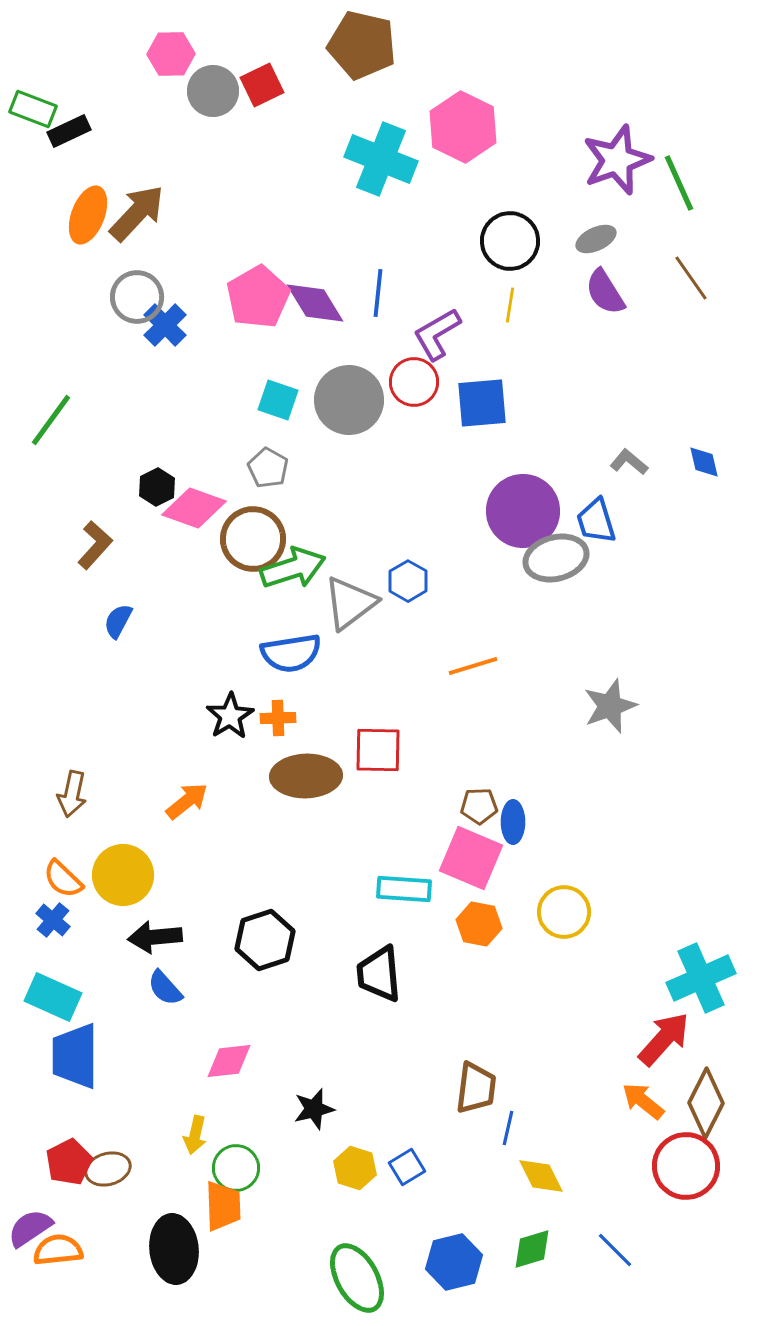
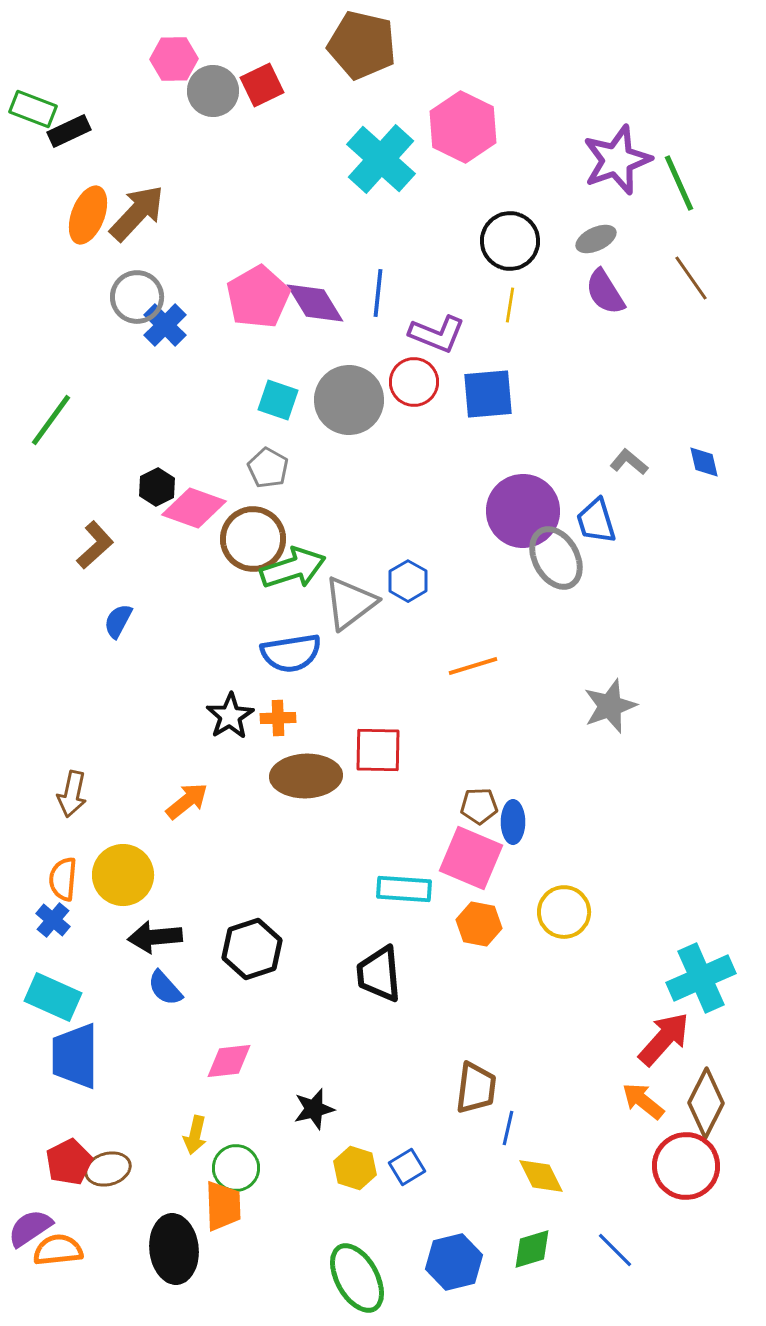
pink hexagon at (171, 54): moved 3 px right, 5 px down
cyan cross at (381, 159): rotated 20 degrees clockwise
purple L-shape at (437, 334): rotated 128 degrees counterclockwise
blue square at (482, 403): moved 6 px right, 9 px up
brown L-shape at (95, 545): rotated 6 degrees clockwise
gray ellipse at (556, 558): rotated 76 degrees clockwise
orange semicircle at (63, 879): rotated 51 degrees clockwise
black hexagon at (265, 940): moved 13 px left, 9 px down
